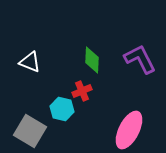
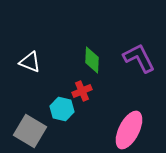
purple L-shape: moved 1 px left, 1 px up
